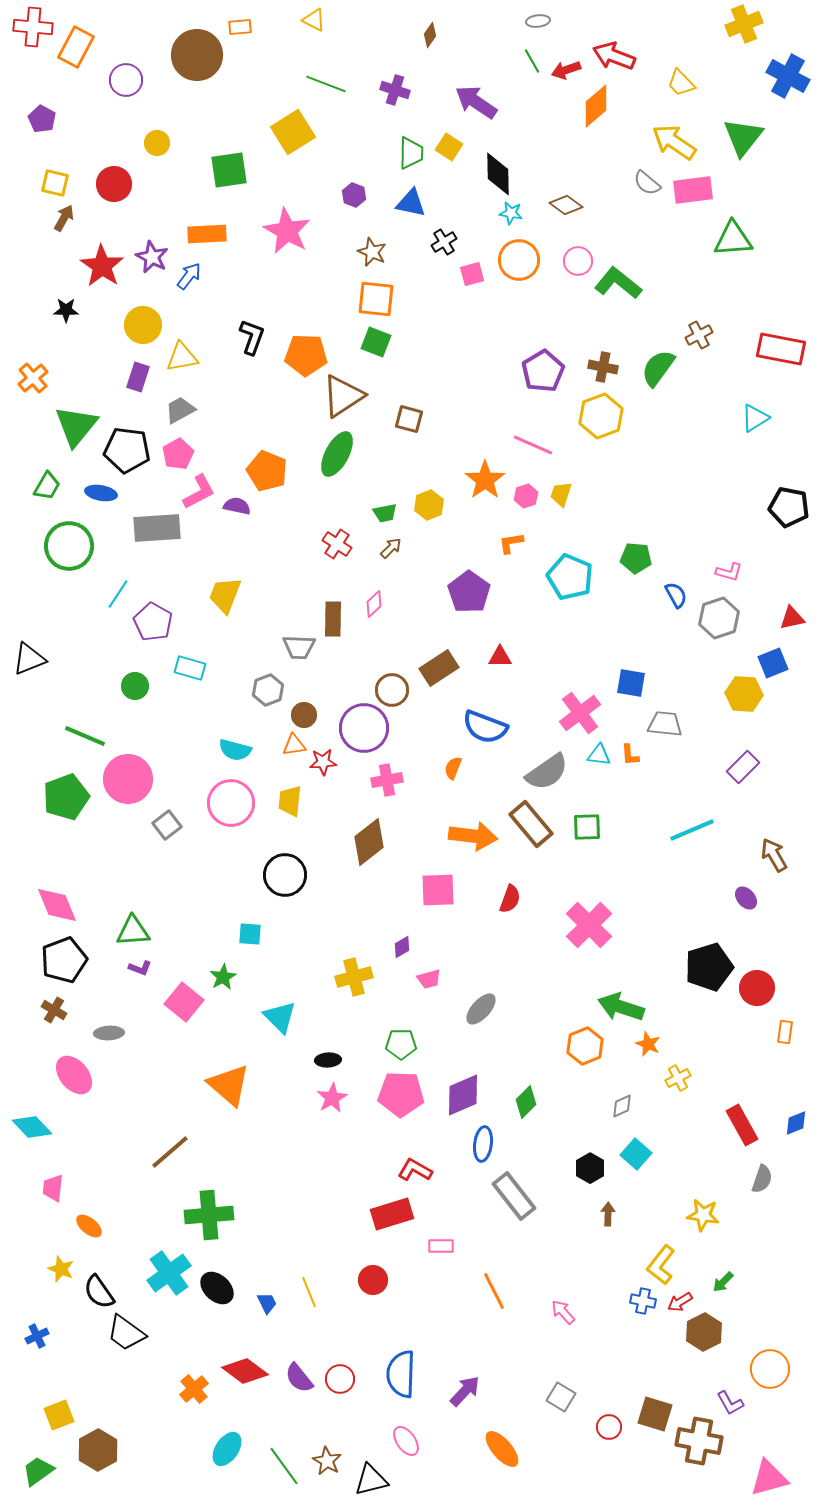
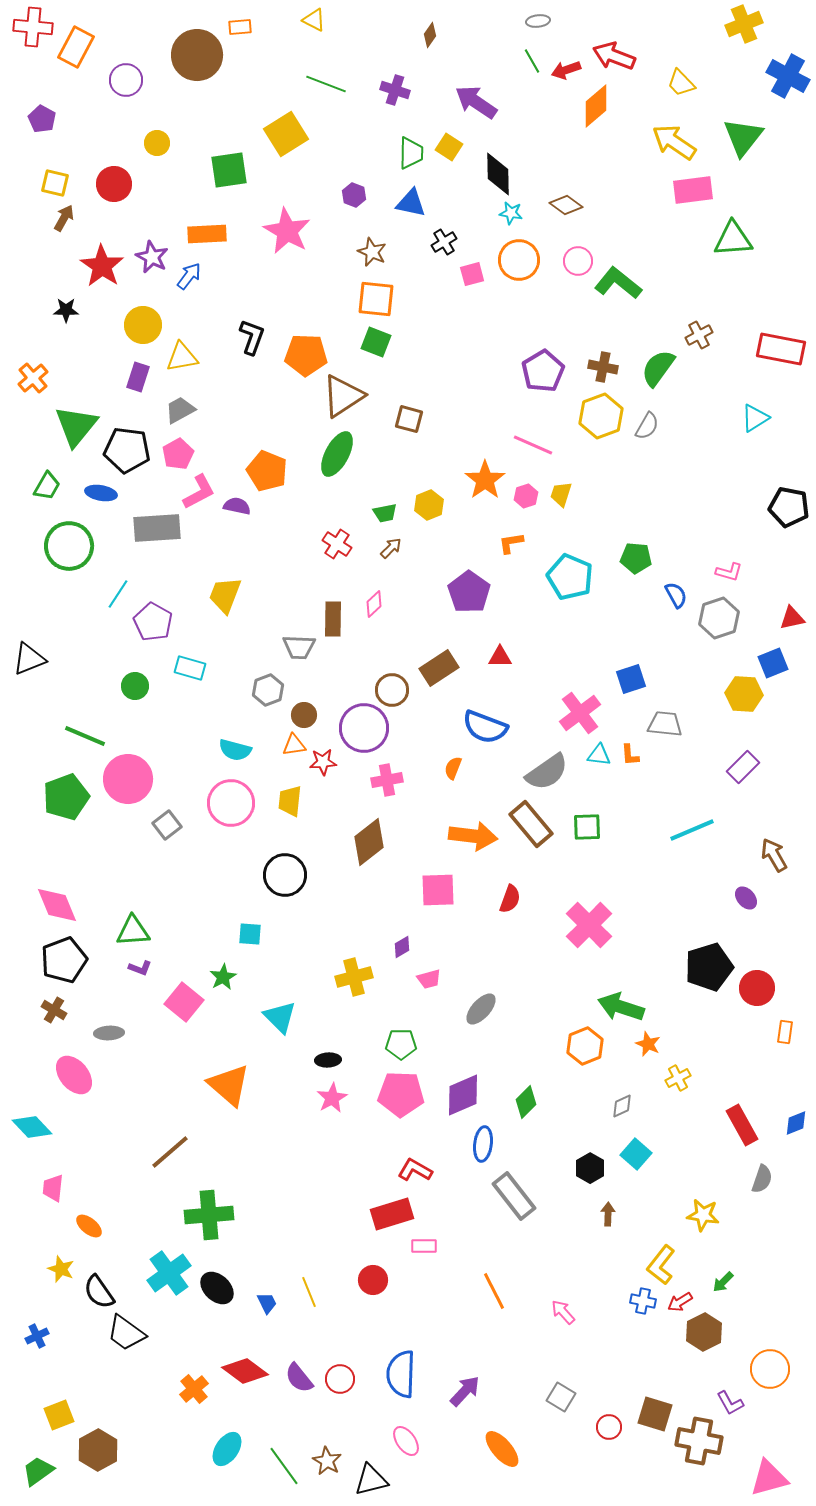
yellow square at (293, 132): moved 7 px left, 2 px down
gray semicircle at (647, 183): moved 243 px down; rotated 100 degrees counterclockwise
blue square at (631, 683): moved 4 px up; rotated 28 degrees counterclockwise
pink rectangle at (441, 1246): moved 17 px left
